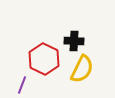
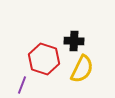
red hexagon: rotated 8 degrees counterclockwise
